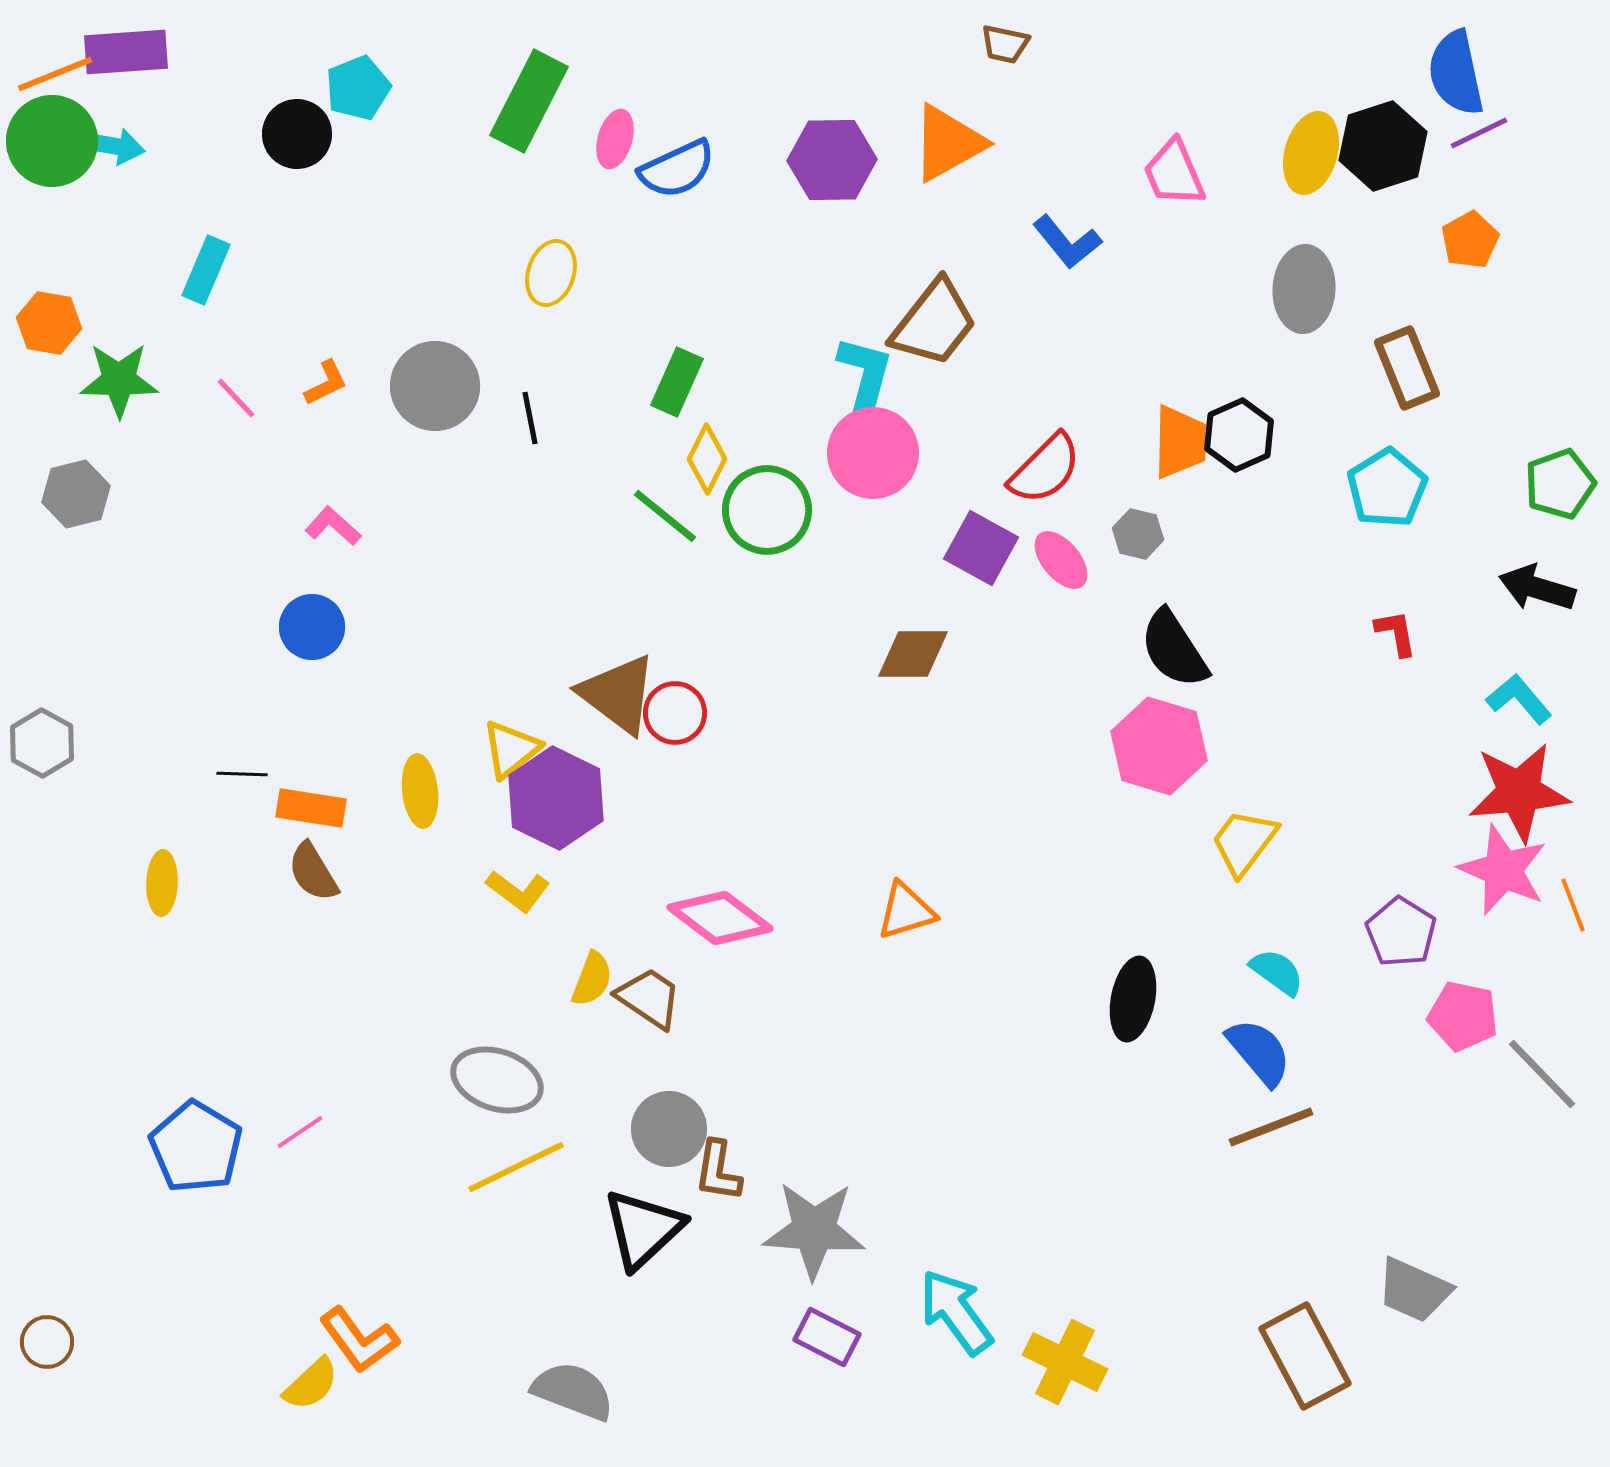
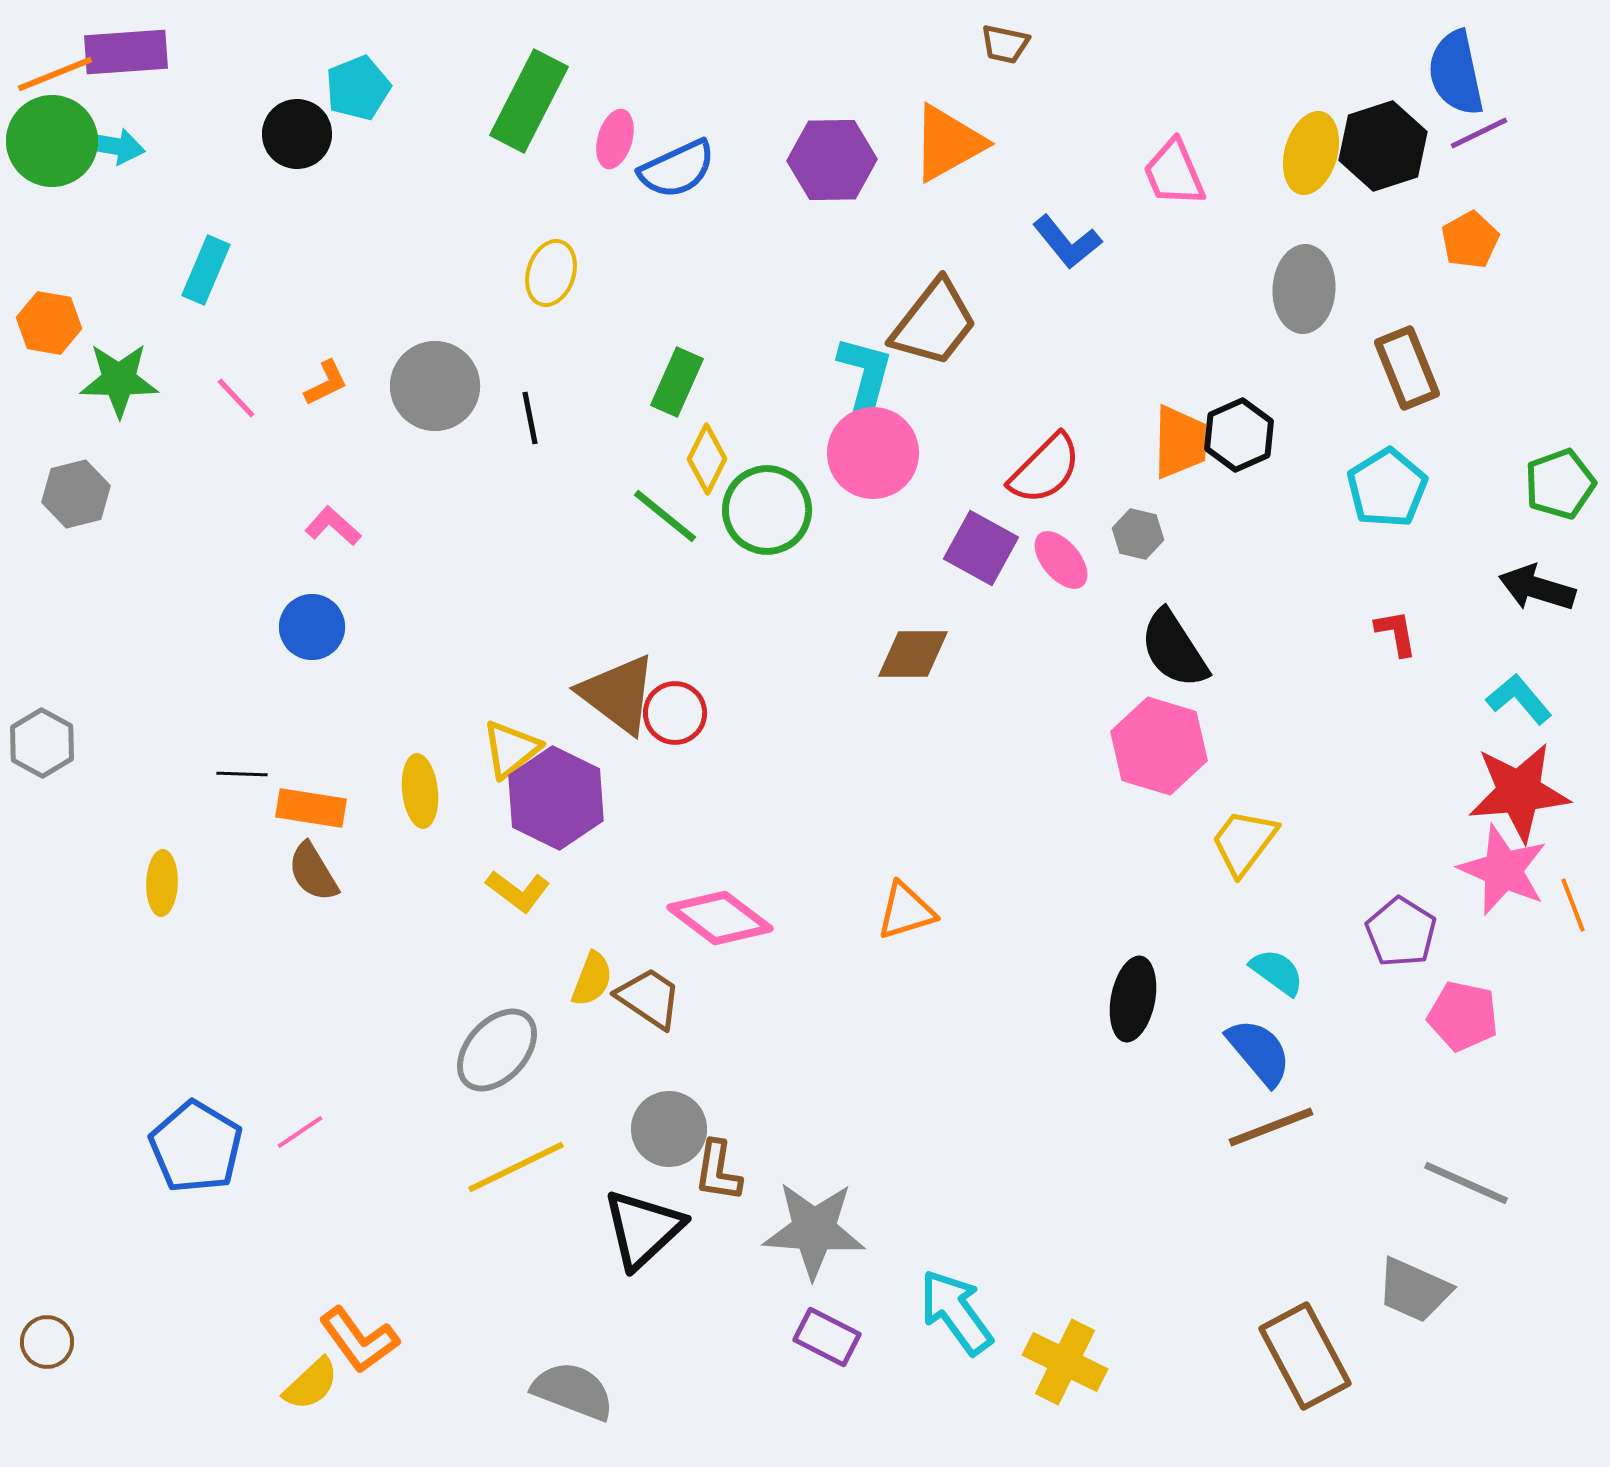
gray line at (1542, 1074): moved 76 px left, 109 px down; rotated 22 degrees counterclockwise
gray ellipse at (497, 1080): moved 30 px up; rotated 66 degrees counterclockwise
